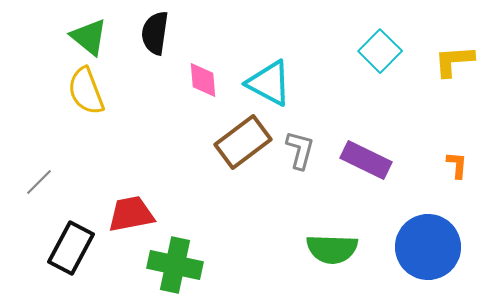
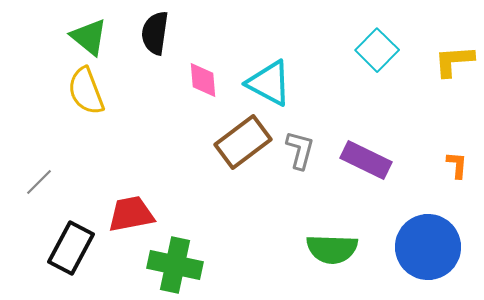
cyan square: moved 3 px left, 1 px up
